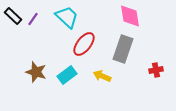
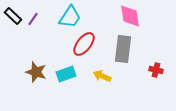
cyan trapezoid: moved 3 px right; rotated 80 degrees clockwise
gray rectangle: rotated 12 degrees counterclockwise
red cross: rotated 24 degrees clockwise
cyan rectangle: moved 1 px left, 1 px up; rotated 18 degrees clockwise
